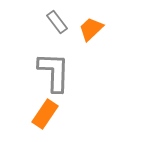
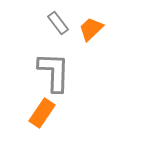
gray rectangle: moved 1 px right, 1 px down
orange rectangle: moved 3 px left, 1 px up
